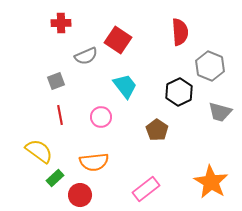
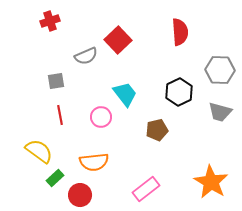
red cross: moved 11 px left, 2 px up; rotated 18 degrees counterclockwise
red square: rotated 12 degrees clockwise
gray hexagon: moved 10 px right, 4 px down; rotated 20 degrees counterclockwise
gray square: rotated 12 degrees clockwise
cyan trapezoid: moved 8 px down
brown pentagon: rotated 25 degrees clockwise
